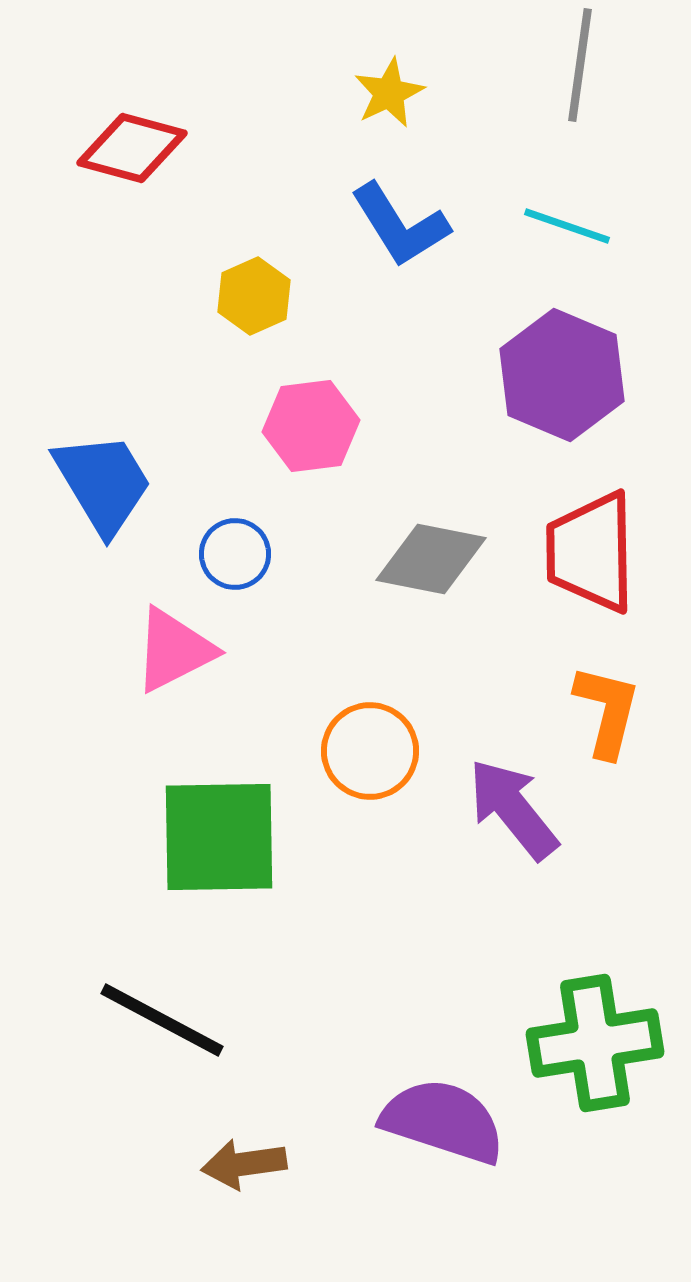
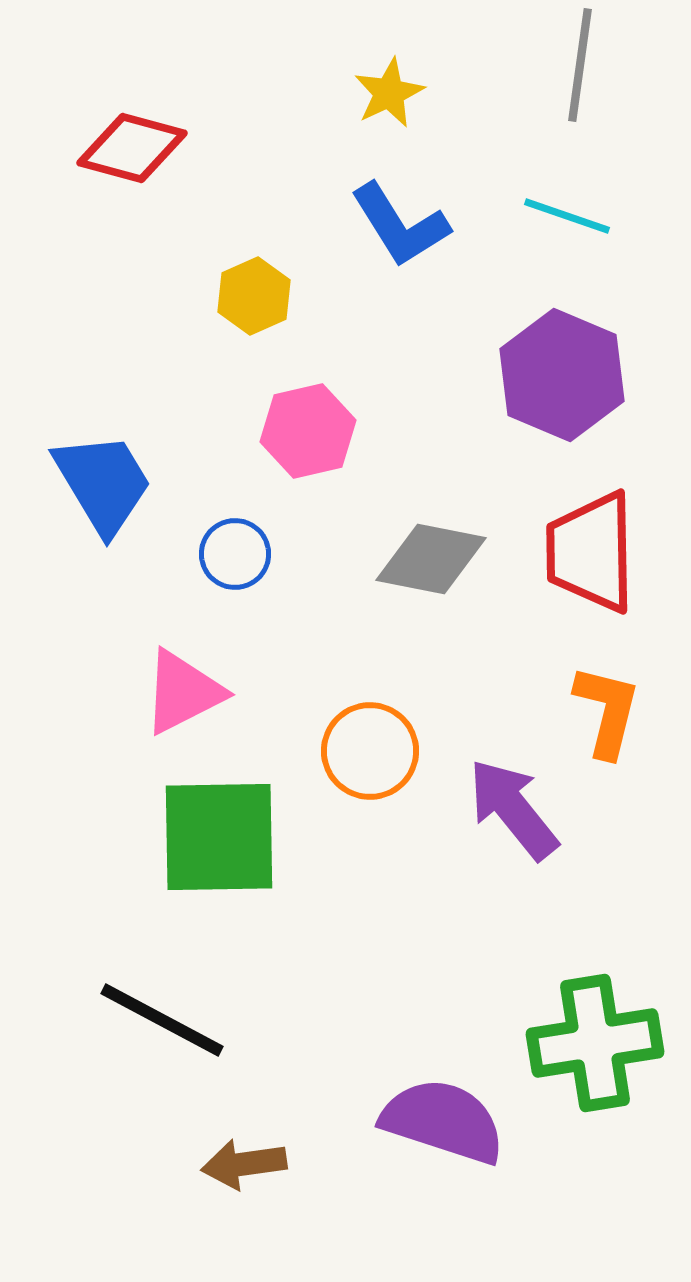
cyan line: moved 10 px up
pink hexagon: moved 3 px left, 5 px down; rotated 6 degrees counterclockwise
pink triangle: moved 9 px right, 42 px down
